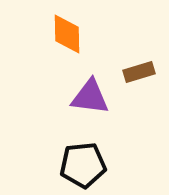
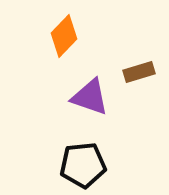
orange diamond: moved 3 px left, 2 px down; rotated 45 degrees clockwise
purple triangle: rotated 12 degrees clockwise
